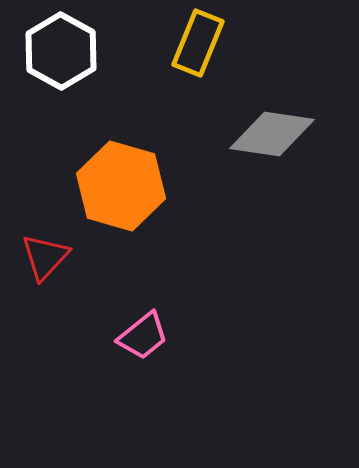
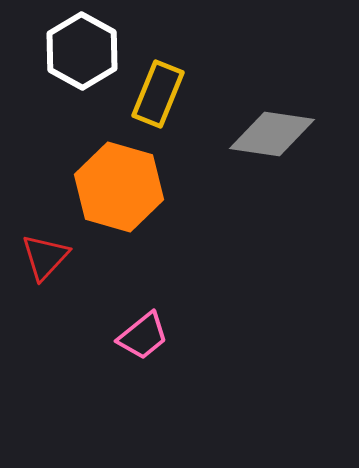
yellow rectangle: moved 40 px left, 51 px down
white hexagon: moved 21 px right
orange hexagon: moved 2 px left, 1 px down
